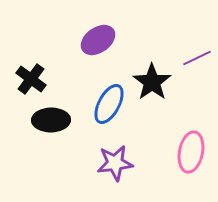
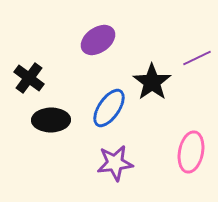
black cross: moved 2 px left, 1 px up
blue ellipse: moved 4 px down; rotated 6 degrees clockwise
